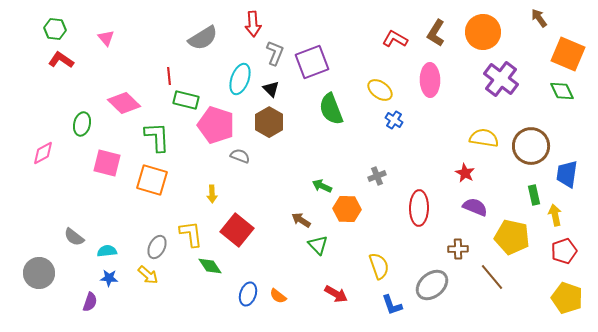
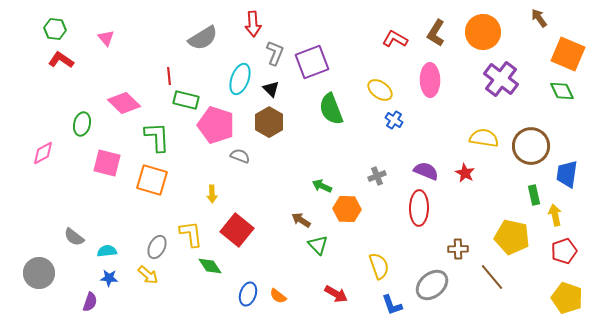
purple semicircle at (475, 207): moved 49 px left, 36 px up
